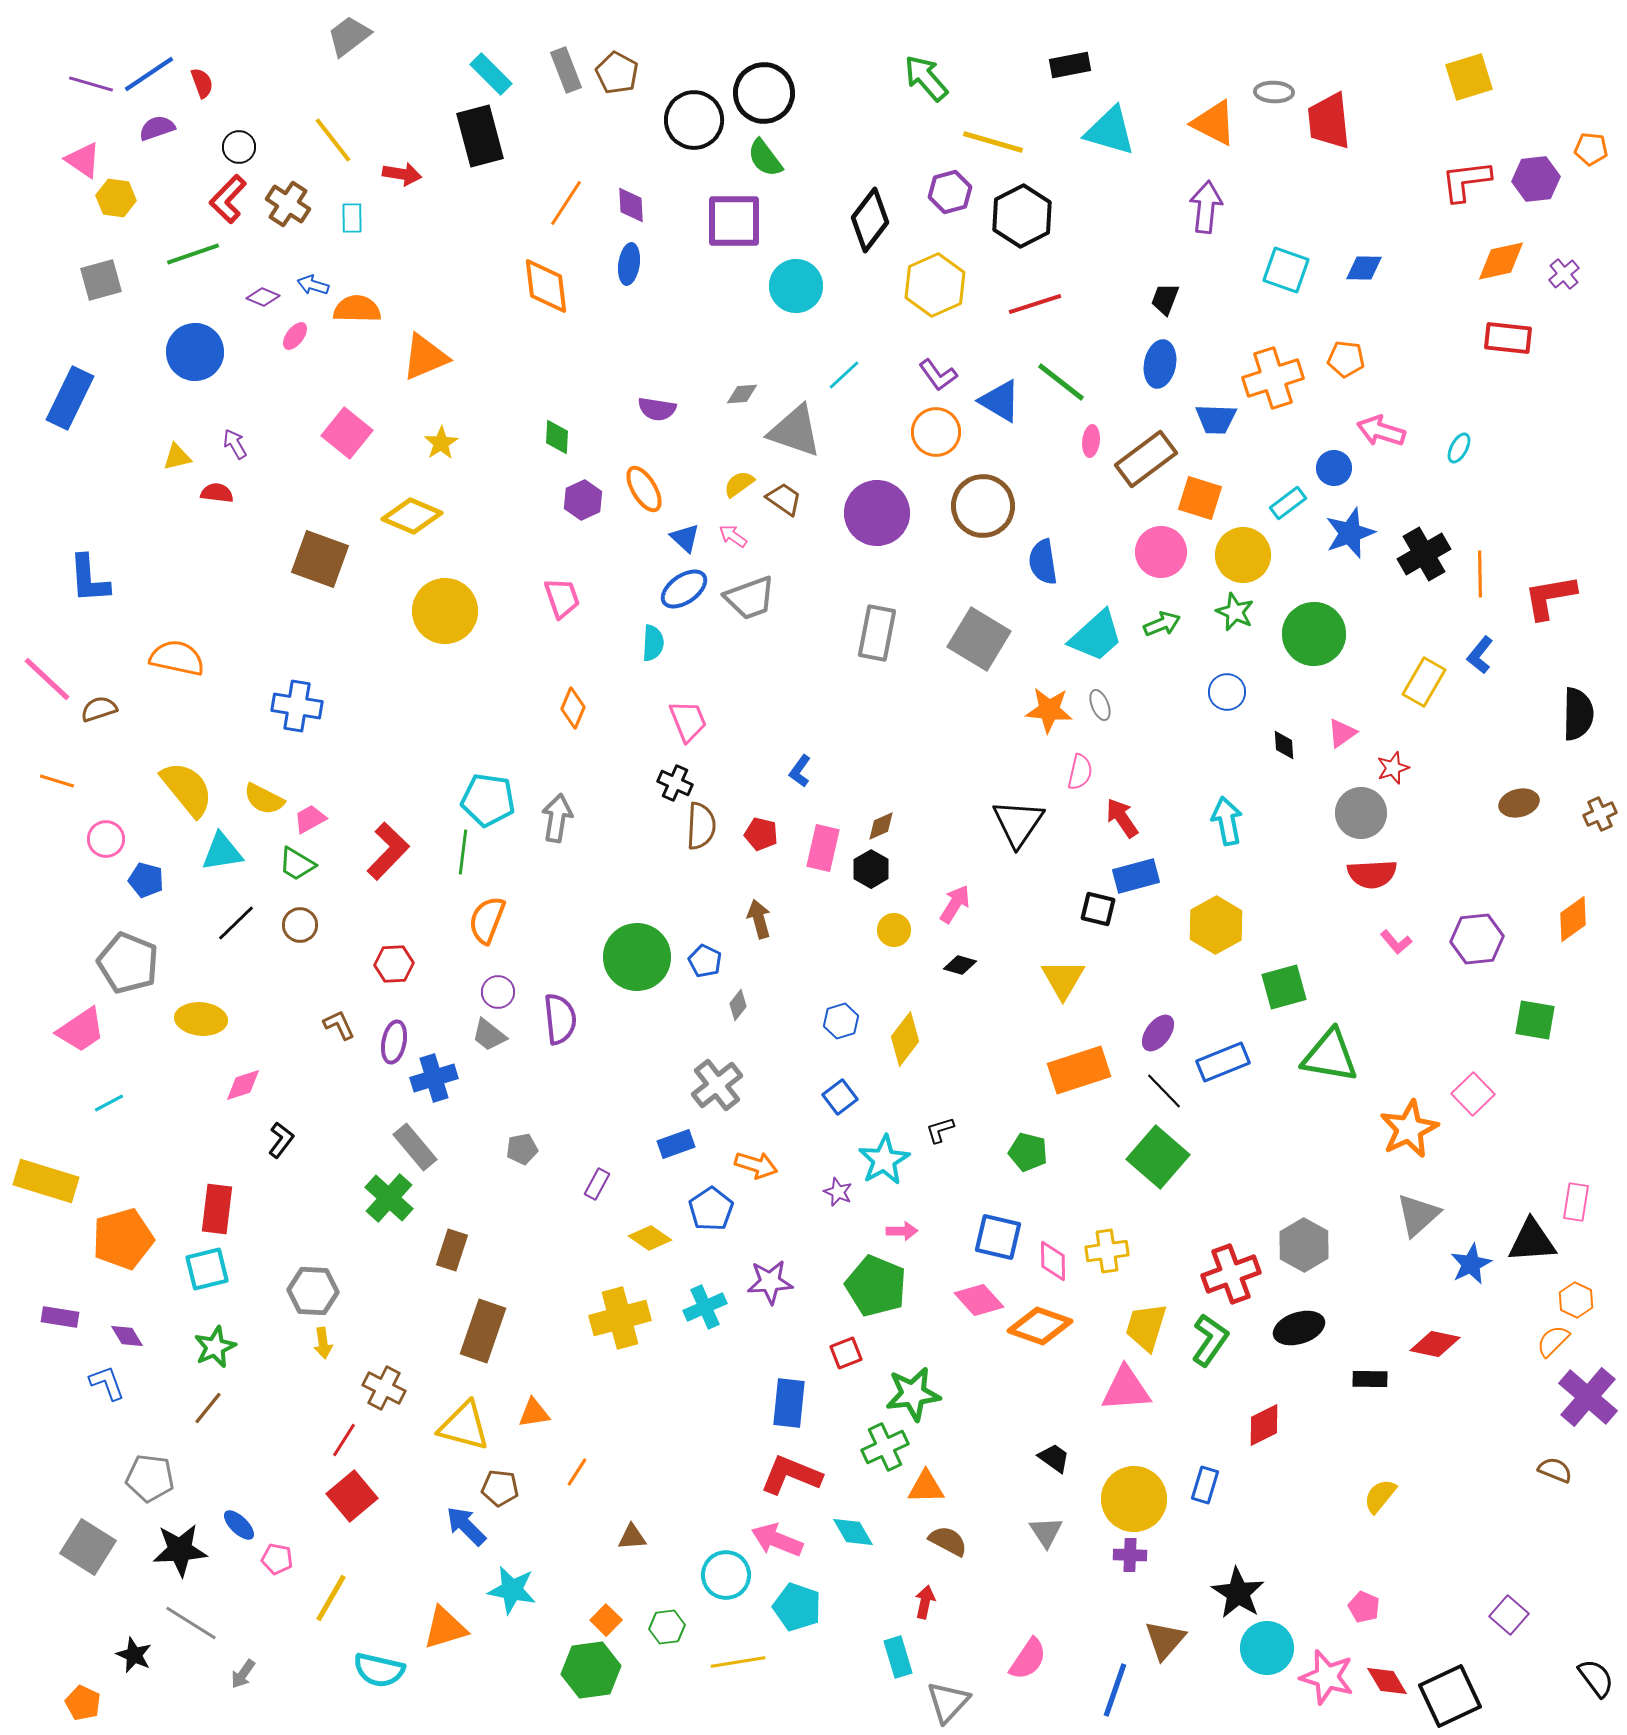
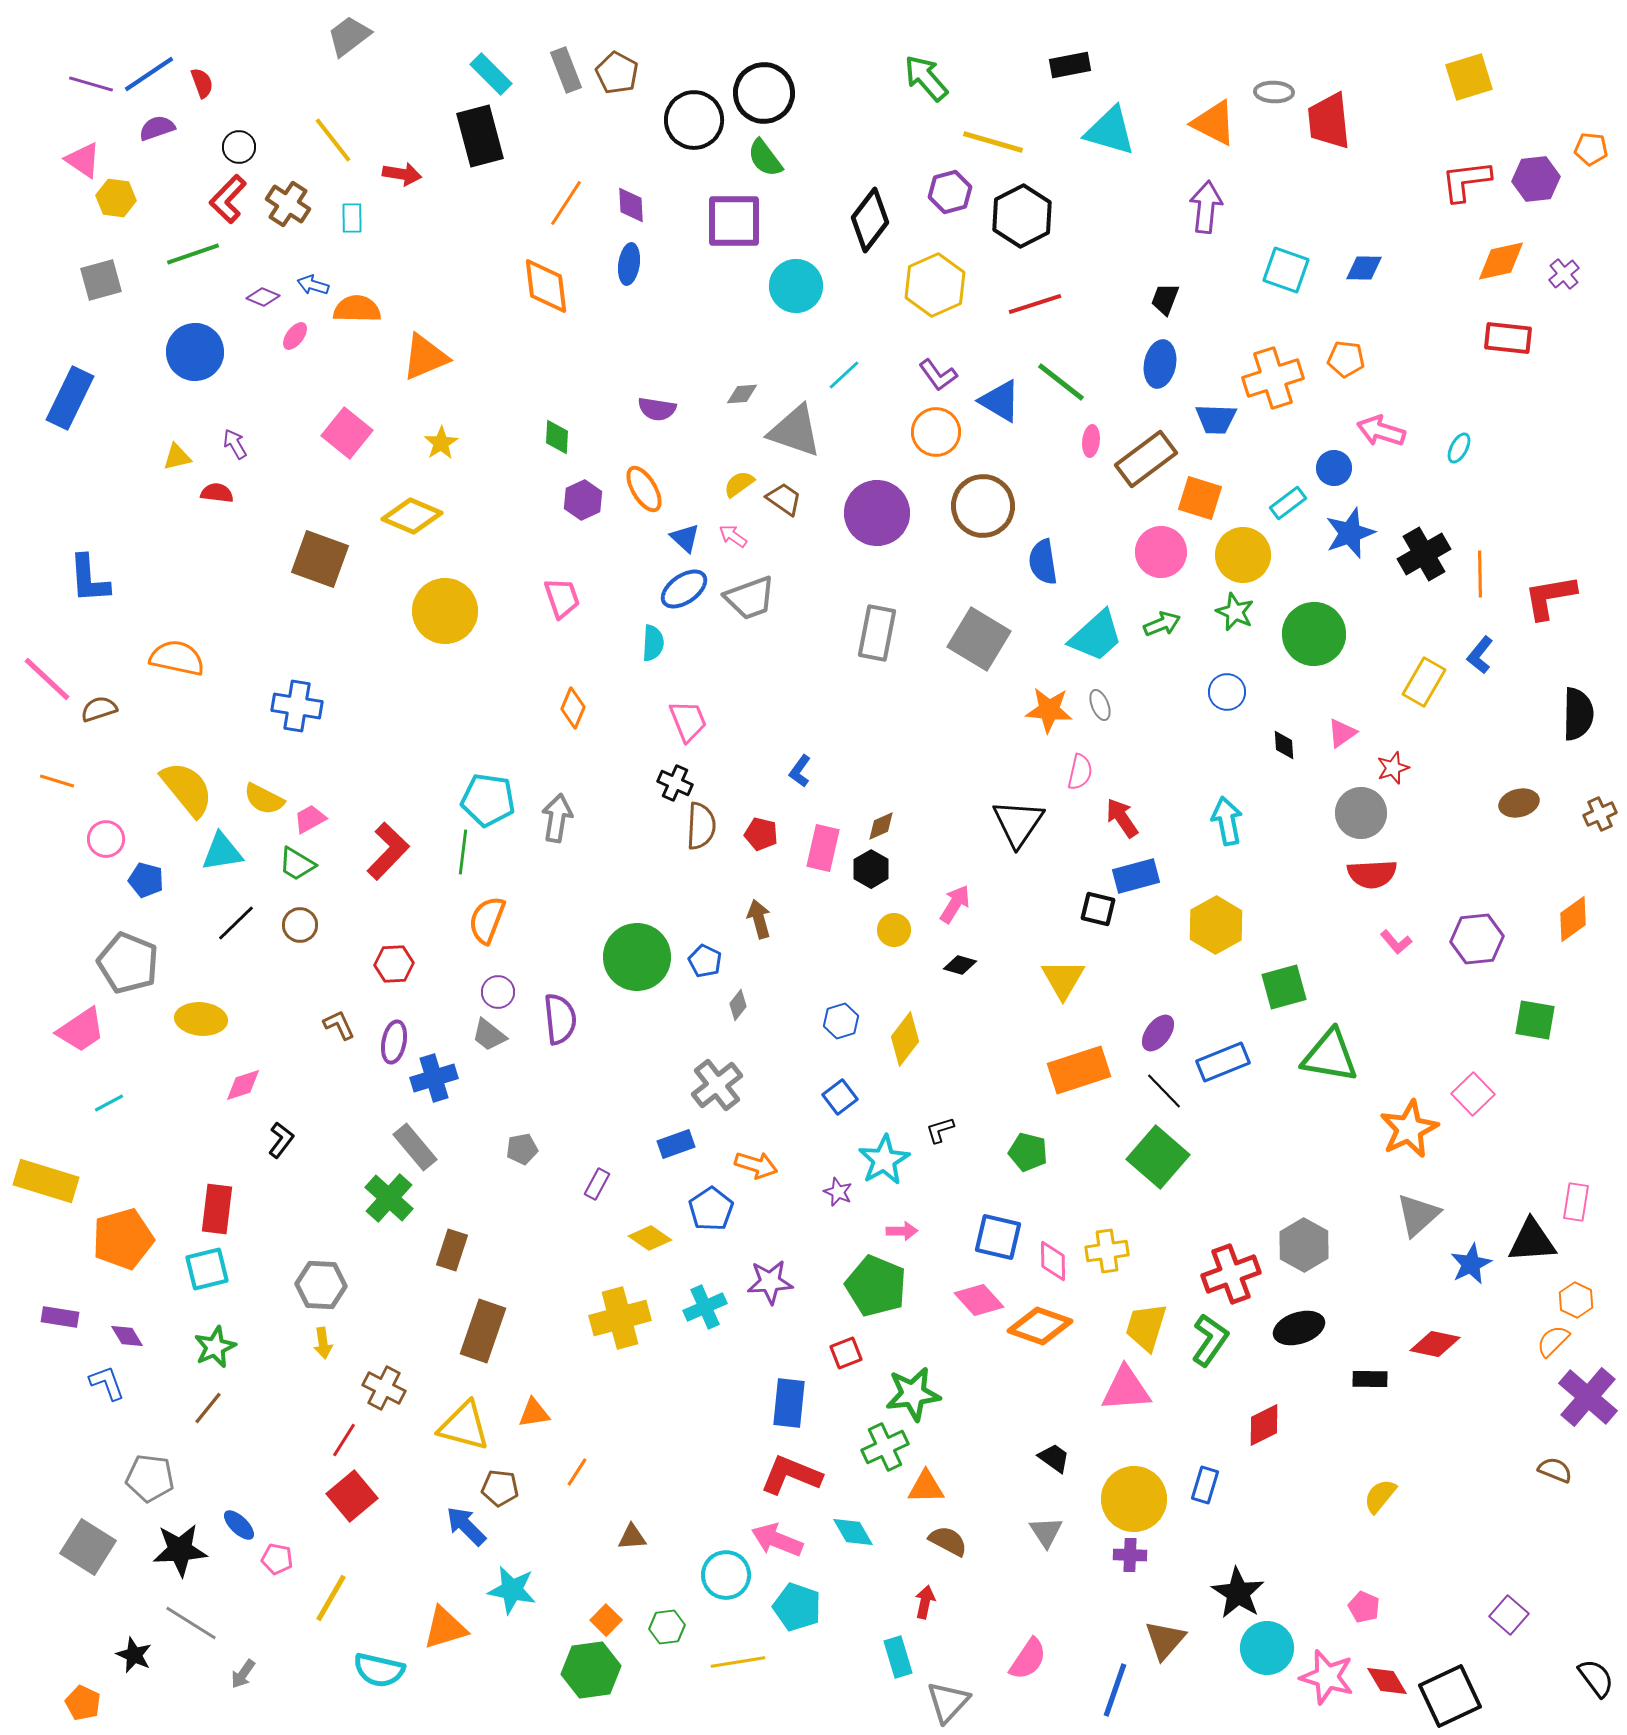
gray hexagon at (313, 1291): moved 8 px right, 6 px up
